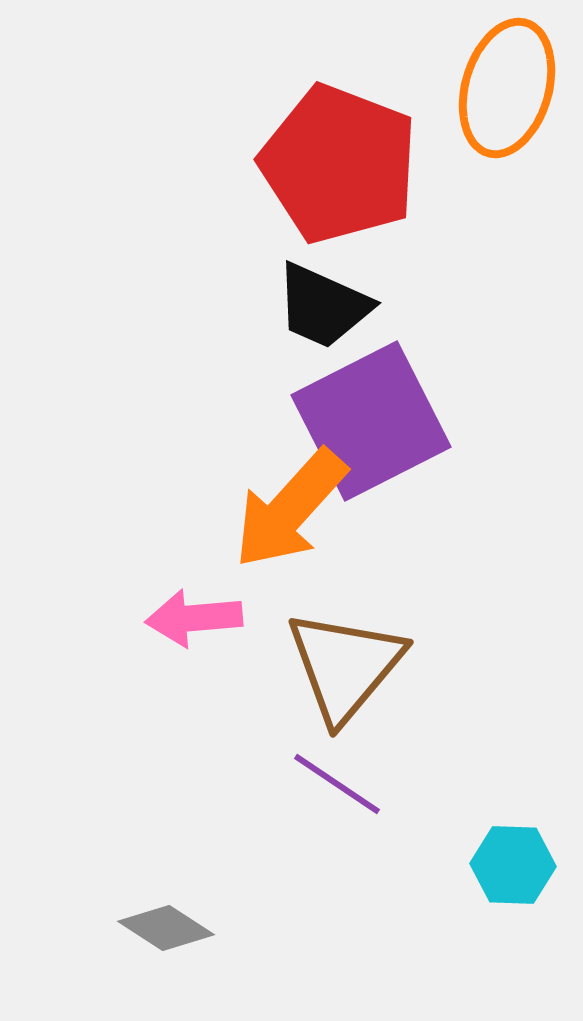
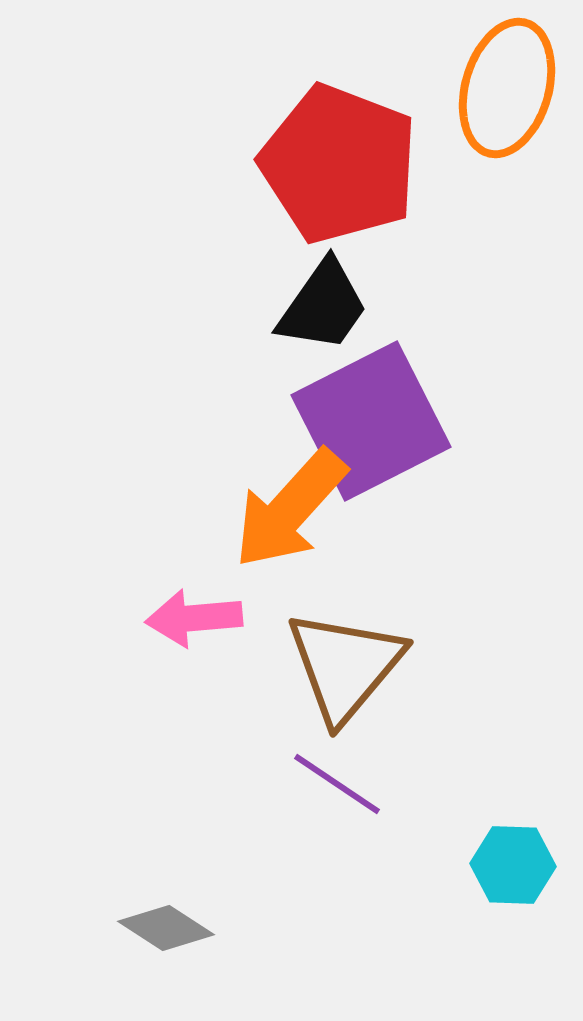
black trapezoid: rotated 79 degrees counterclockwise
